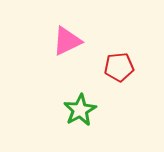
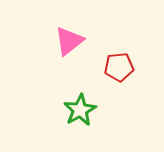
pink triangle: moved 2 px right; rotated 12 degrees counterclockwise
